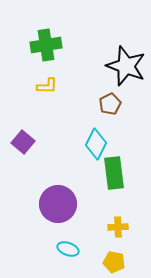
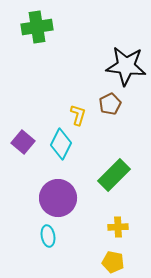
green cross: moved 9 px left, 18 px up
black star: rotated 15 degrees counterclockwise
yellow L-shape: moved 31 px right, 29 px down; rotated 75 degrees counterclockwise
cyan diamond: moved 35 px left
green rectangle: moved 2 px down; rotated 52 degrees clockwise
purple circle: moved 6 px up
cyan ellipse: moved 20 px left, 13 px up; rotated 60 degrees clockwise
yellow pentagon: moved 1 px left
